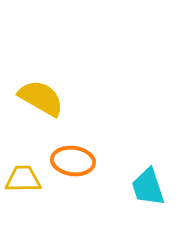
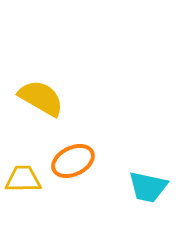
orange ellipse: rotated 33 degrees counterclockwise
cyan trapezoid: rotated 60 degrees counterclockwise
